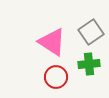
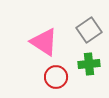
gray square: moved 2 px left, 2 px up
pink triangle: moved 8 px left
